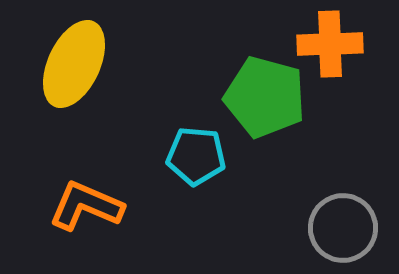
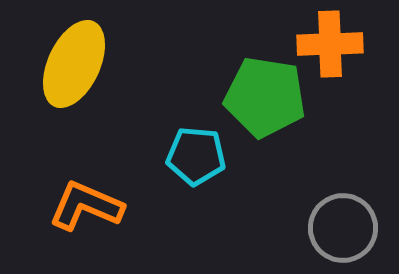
green pentagon: rotated 6 degrees counterclockwise
